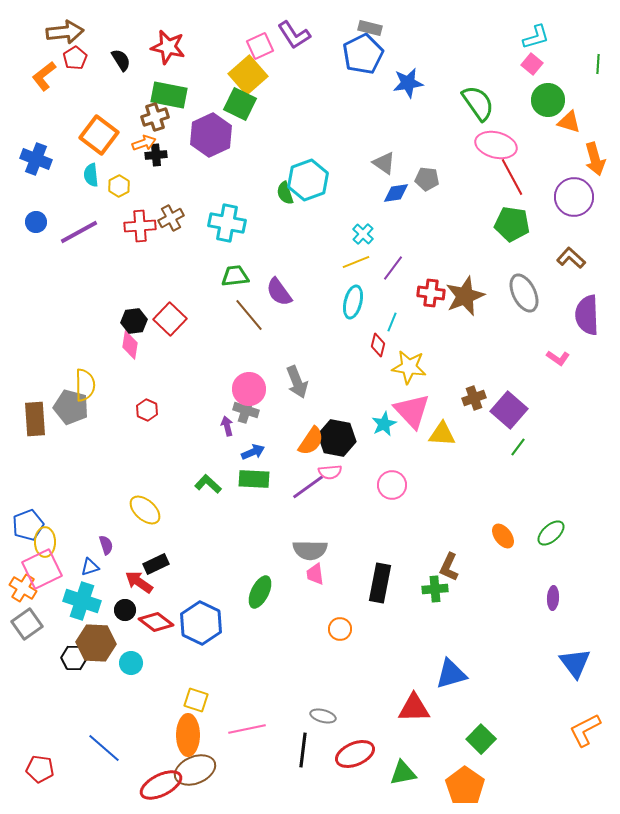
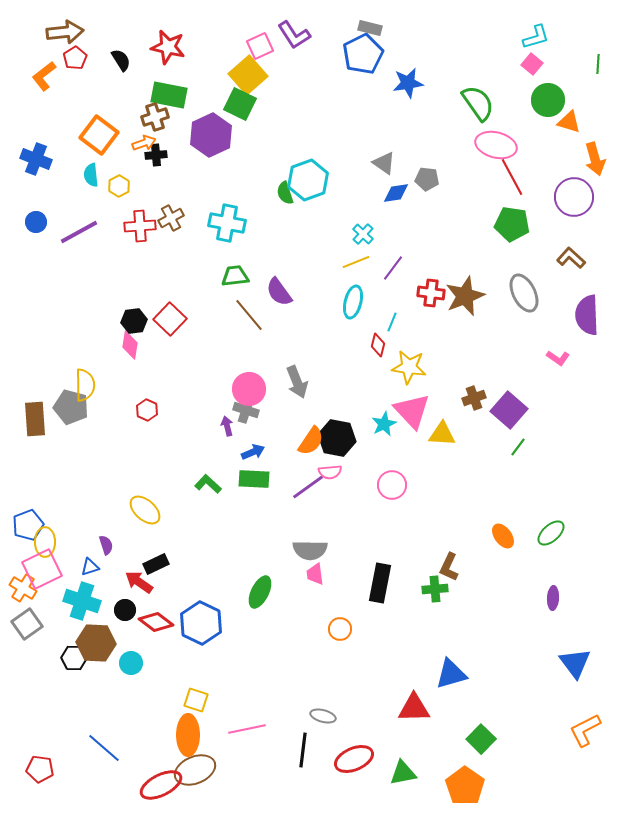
red ellipse at (355, 754): moved 1 px left, 5 px down
